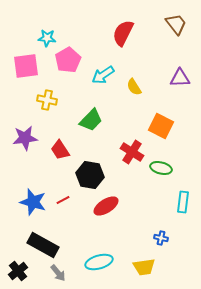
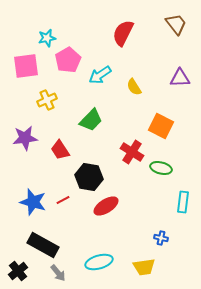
cyan star: rotated 18 degrees counterclockwise
cyan arrow: moved 3 px left
yellow cross: rotated 36 degrees counterclockwise
black hexagon: moved 1 px left, 2 px down
